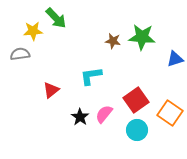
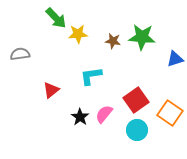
yellow star: moved 45 px right, 3 px down
